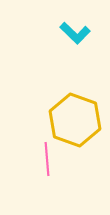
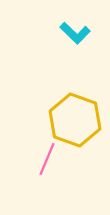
pink line: rotated 28 degrees clockwise
